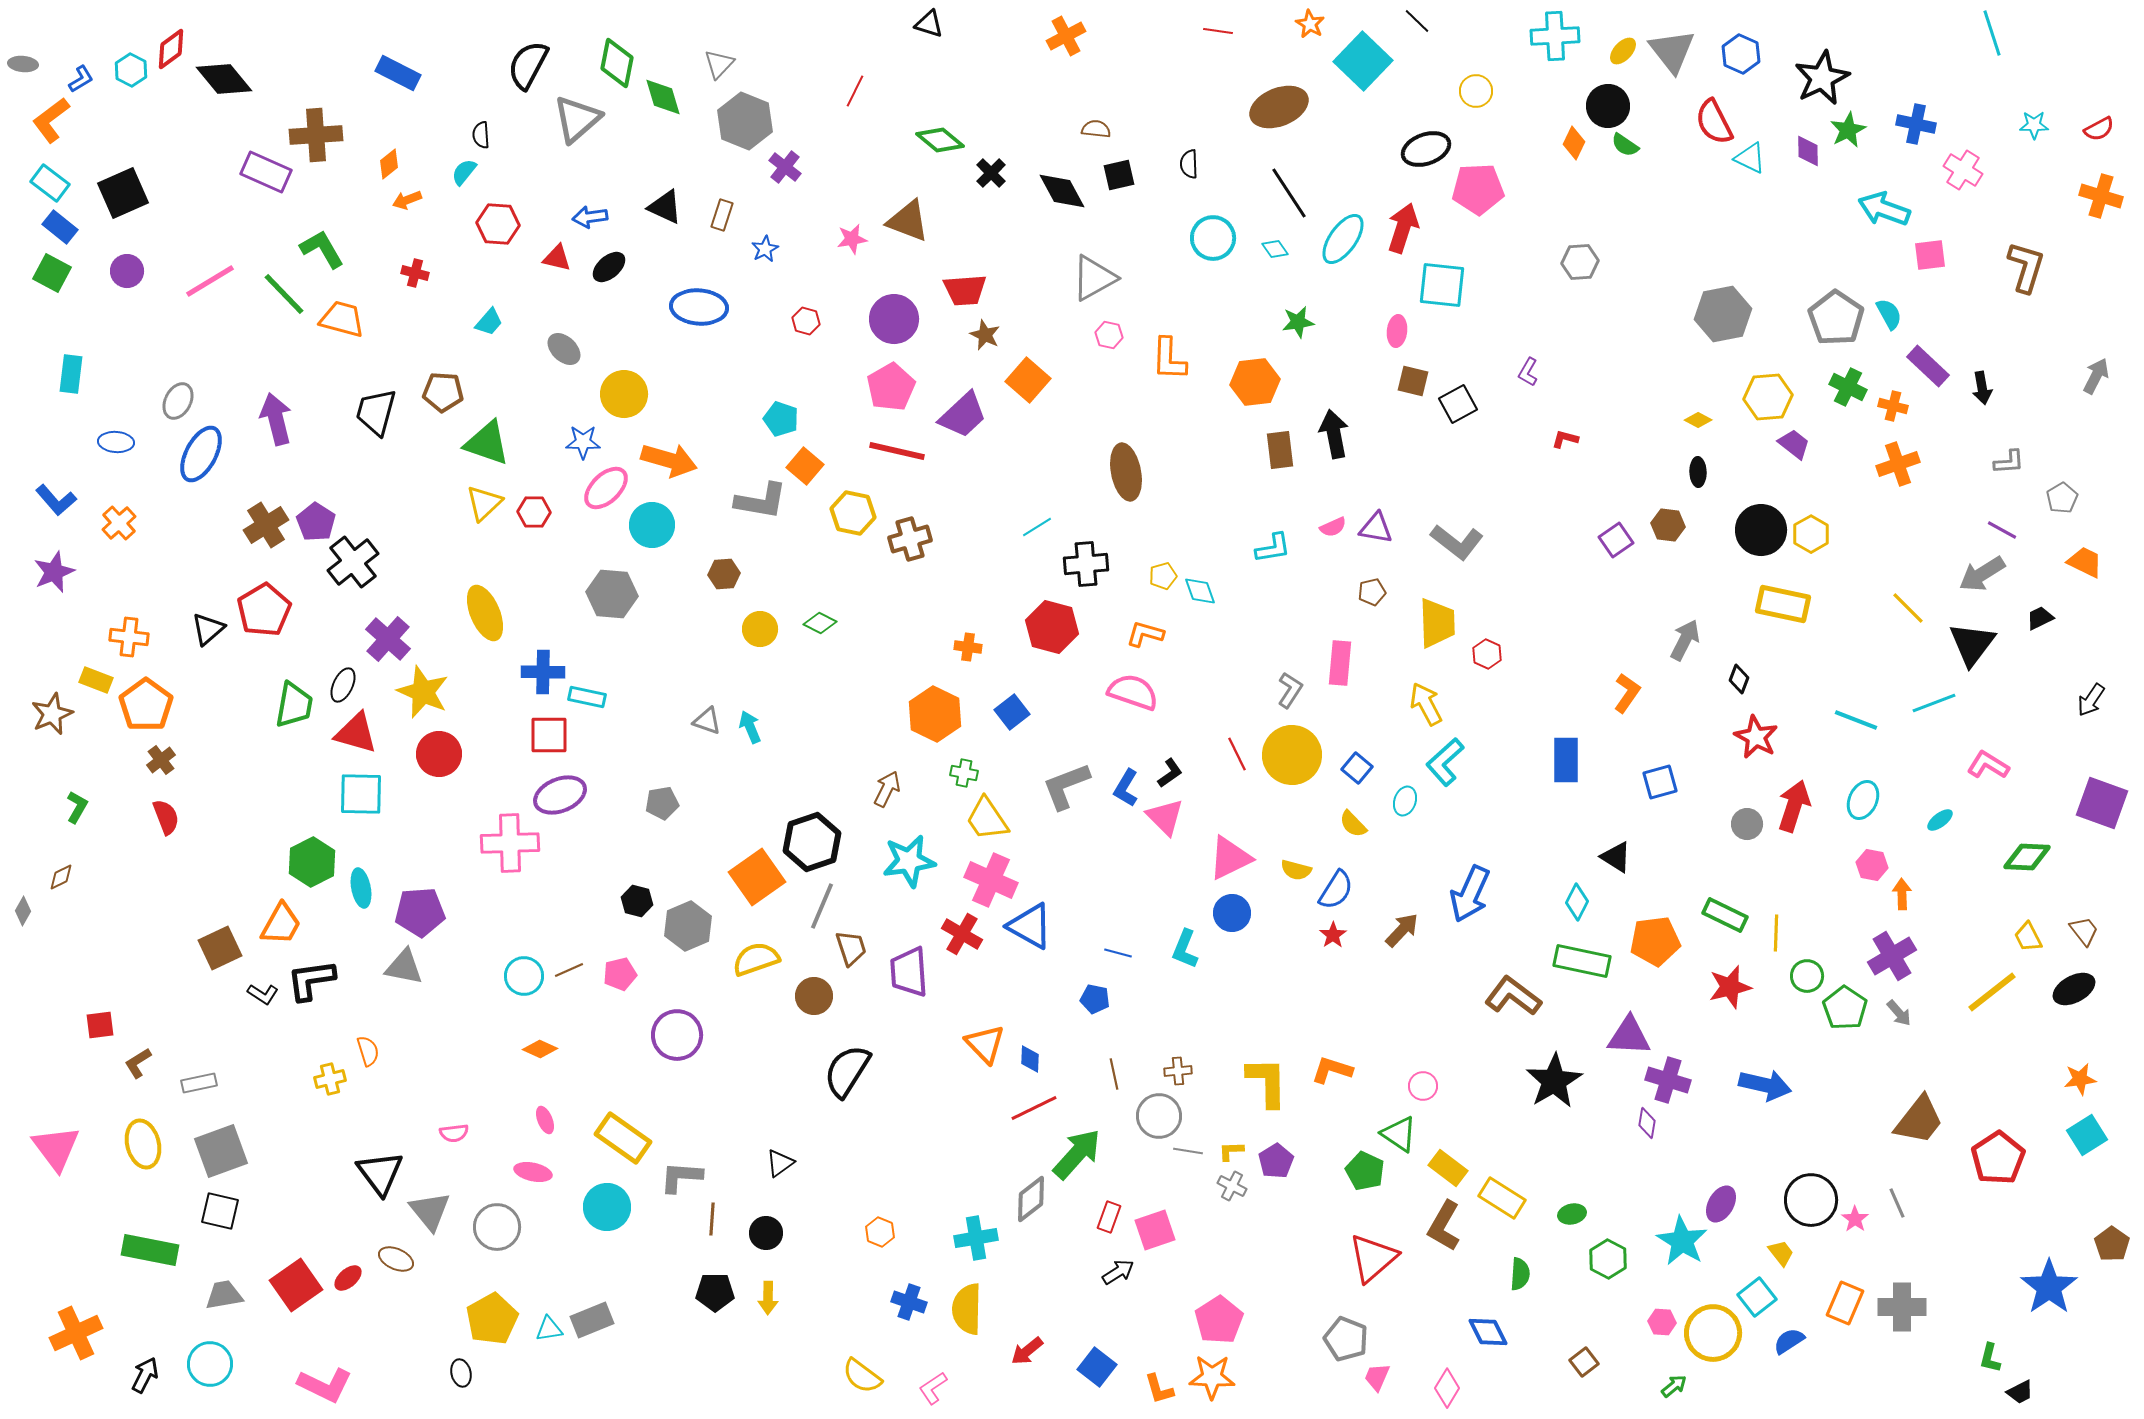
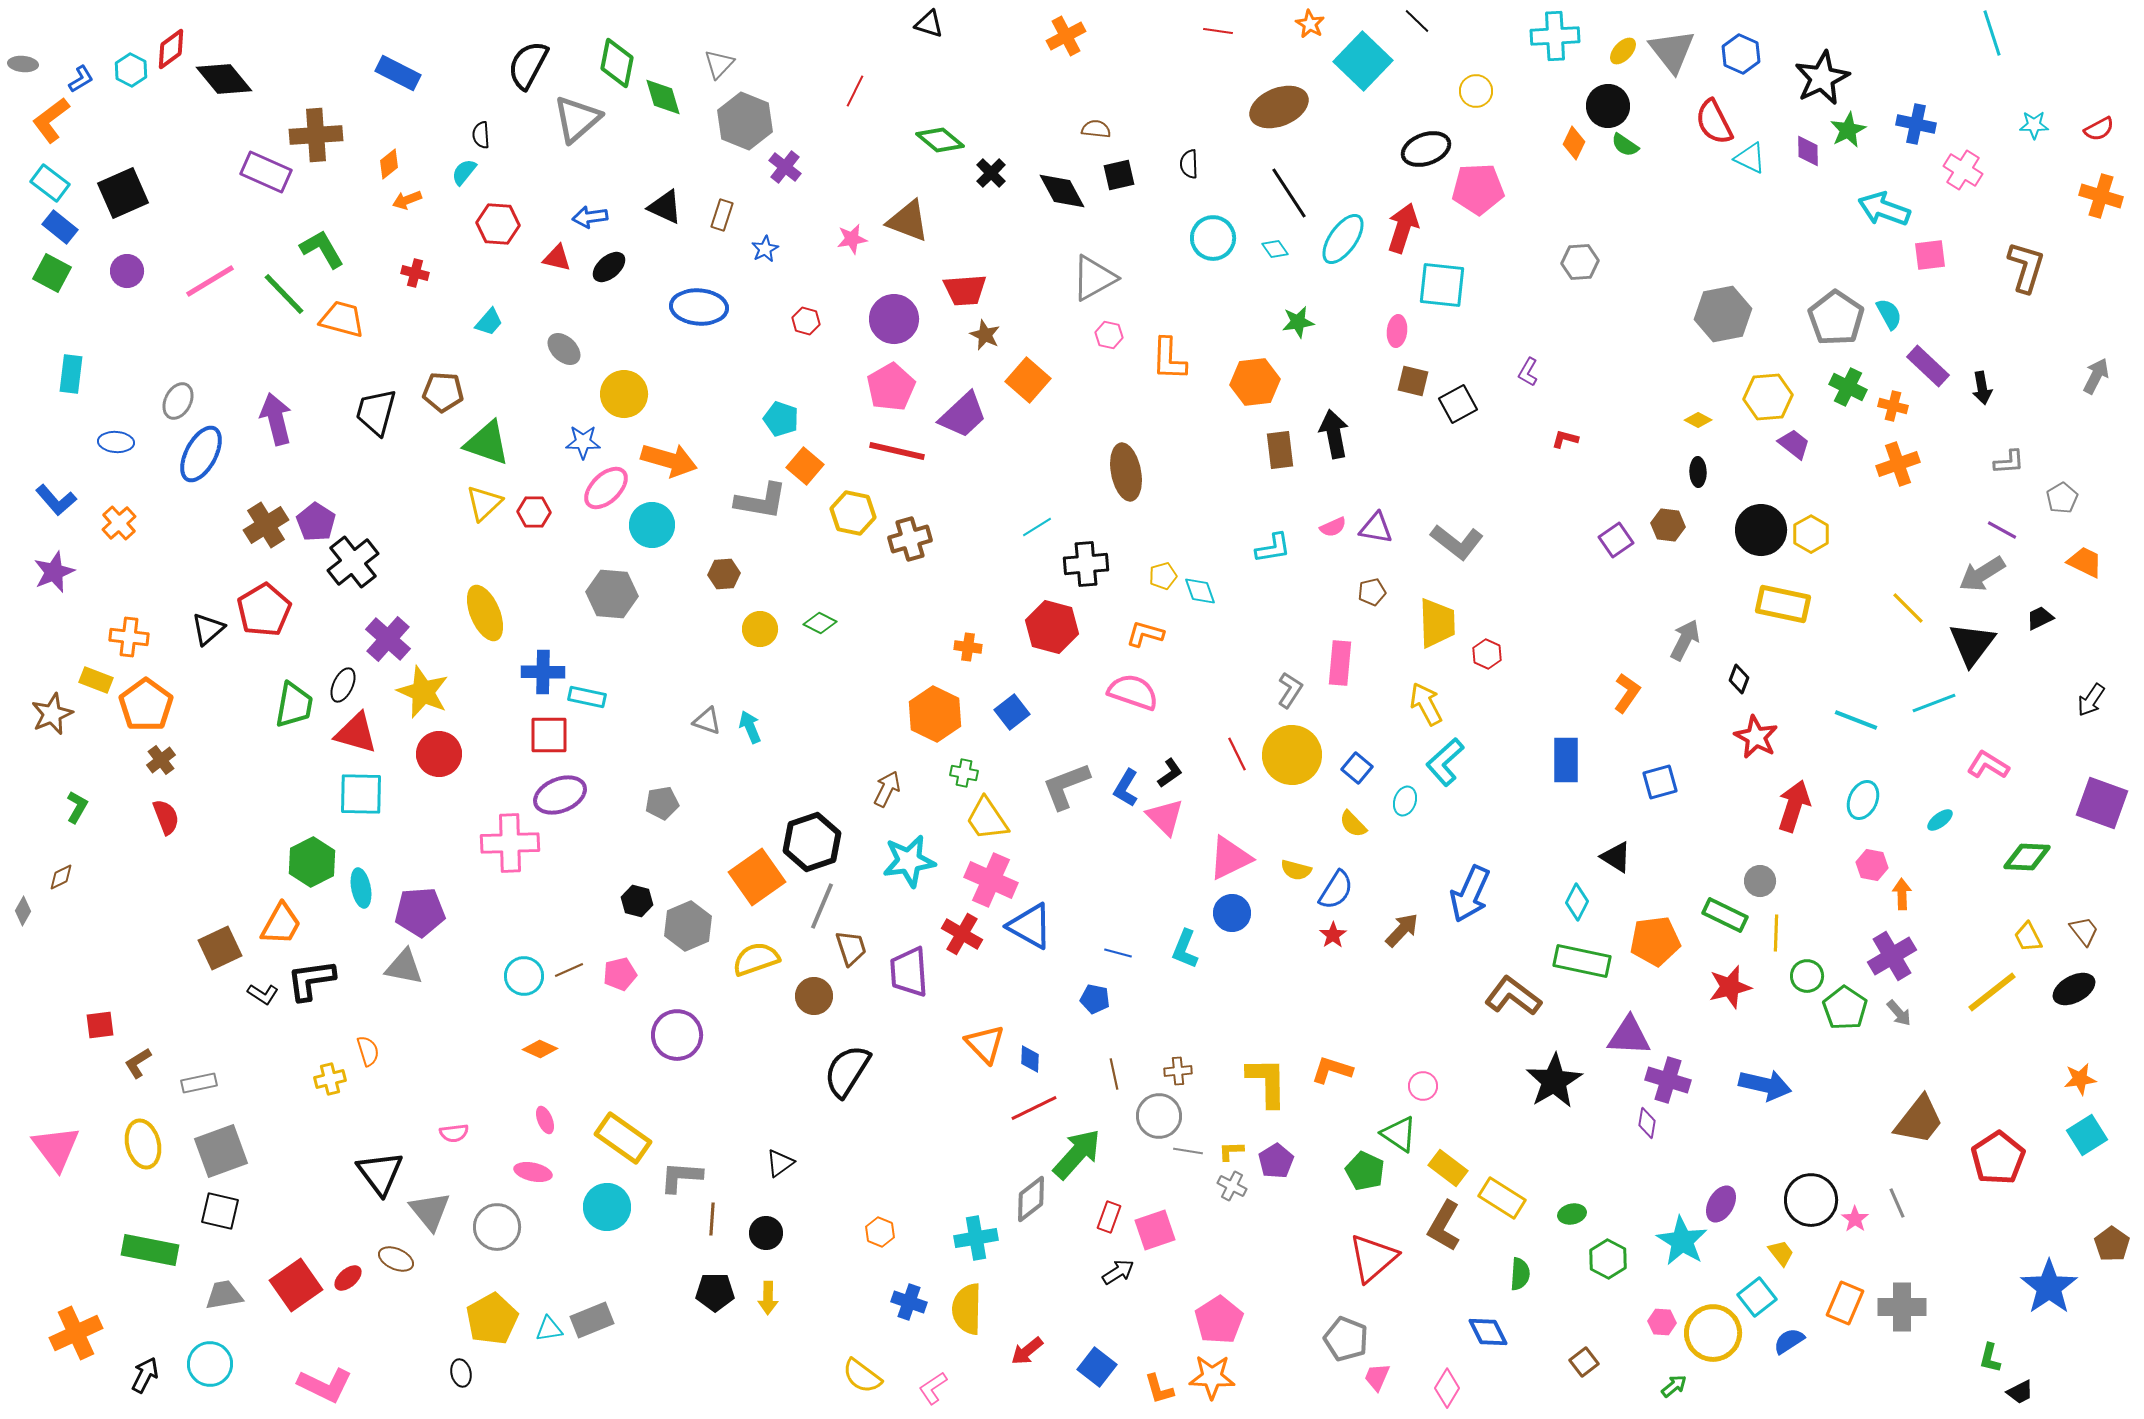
gray circle at (1747, 824): moved 13 px right, 57 px down
